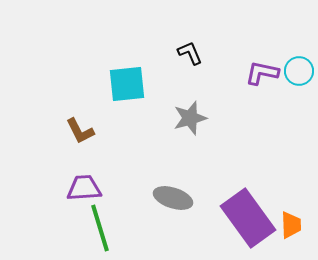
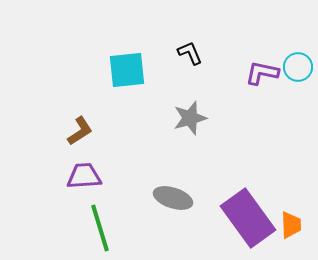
cyan circle: moved 1 px left, 4 px up
cyan square: moved 14 px up
brown L-shape: rotated 96 degrees counterclockwise
purple trapezoid: moved 12 px up
